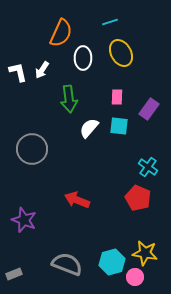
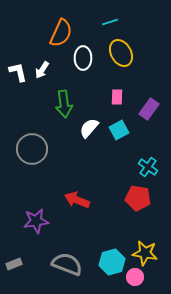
green arrow: moved 5 px left, 5 px down
cyan square: moved 4 px down; rotated 36 degrees counterclockwise
red pentagon: rotated 15 degrees counterclockwise
purple star: moved 12 px right, 1 px down; rotated 30 degrees counterclockwise
gray rectangle: moved 10 px up
